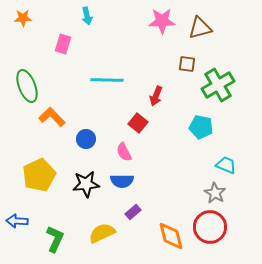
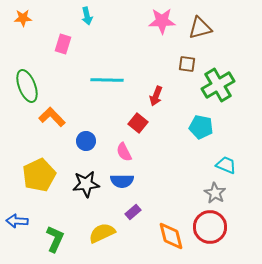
blue circle: moved 2 px down
